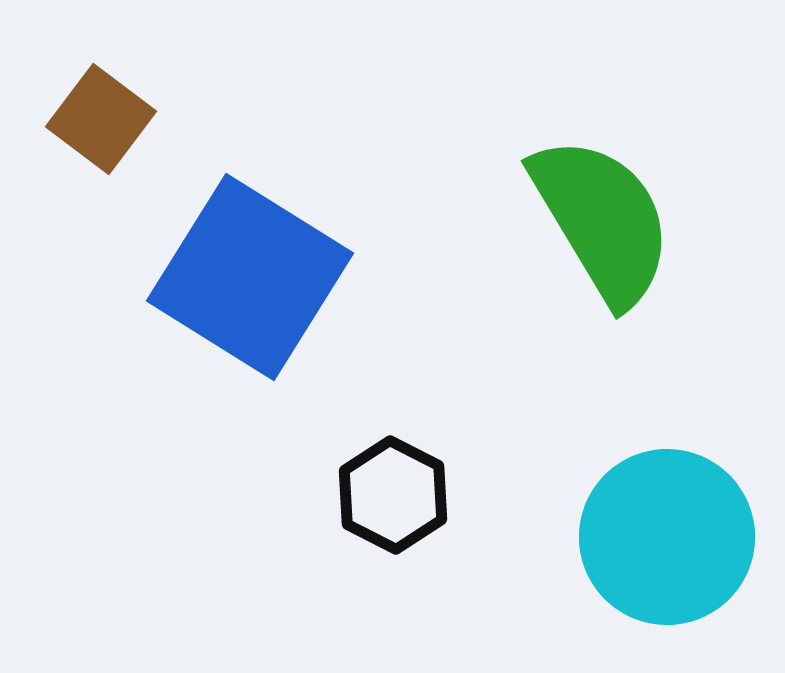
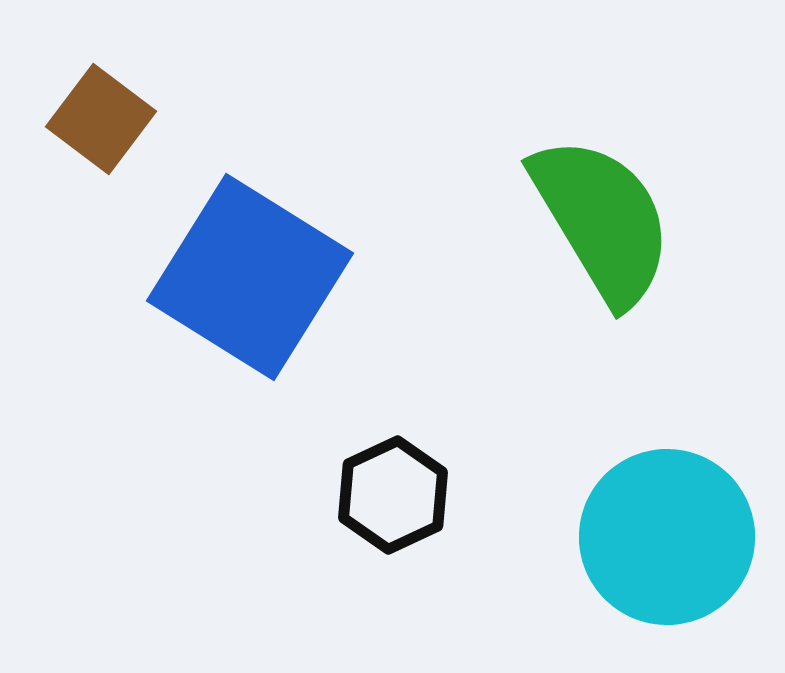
black hexagon: rotated 8 degrees clockwise
